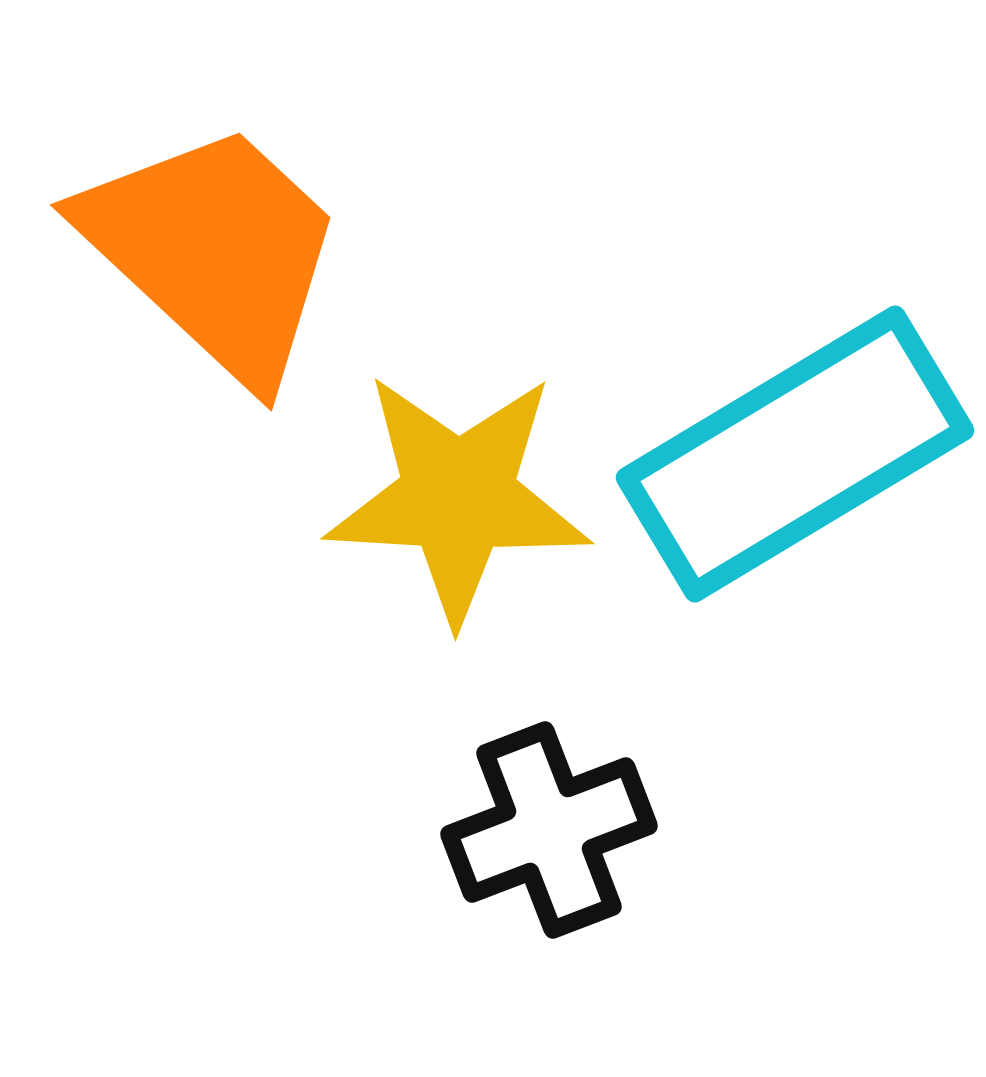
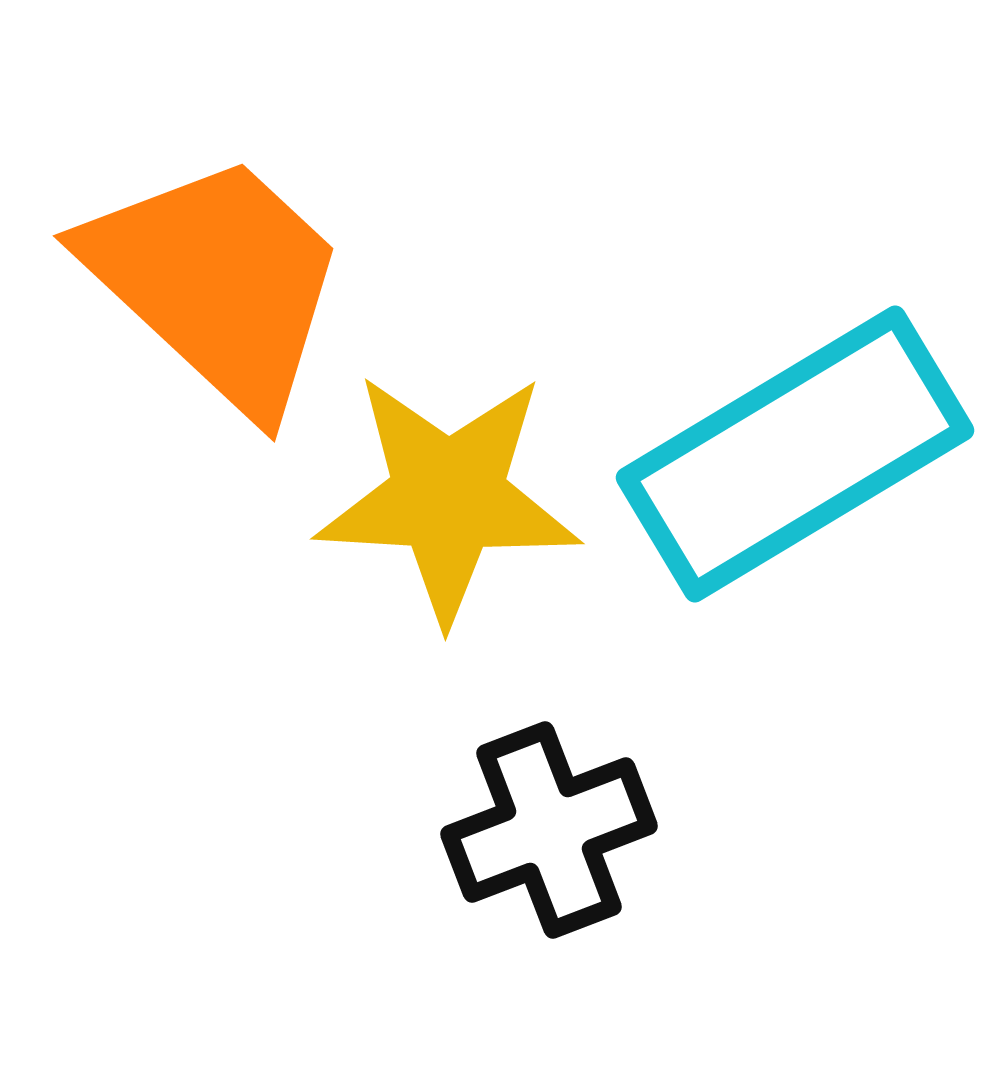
orange trapezoid: moved 3 px right, 31 px down
yellow star: moved 10 px left
